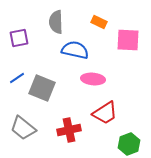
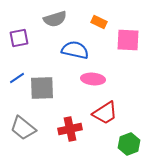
gray semicircle: moved 1 px left, 3 px up; rotated 105 degrees counterclockwise
gray square: rotated 24 degrees counterclockwise
red cross: moved 1 px right, 1 px up
